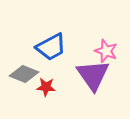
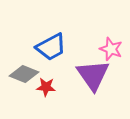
pink star: moved 5 px right, 2 px up
